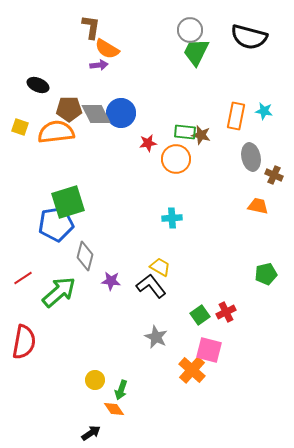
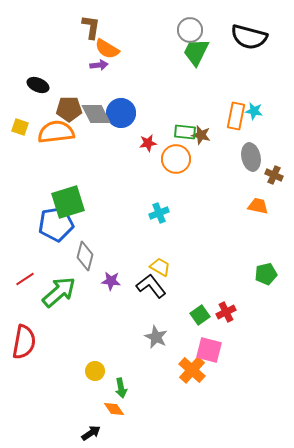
cyan star at (264, 111): moved 10 px left
cyan cross at (172, 218): moved 13 px left, 5 px up; rotated 18 degrees counterclockwise
red line at (23, 278): moved 2 px right, 1 px down
yellow circle at (95, 380): moved 9 px up
green arrow at (121, 390): moved 2 px up; rotated 30 degrees counterclockwise
